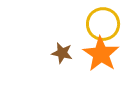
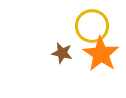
yellow circle: moved 11 px left, 2 px down
